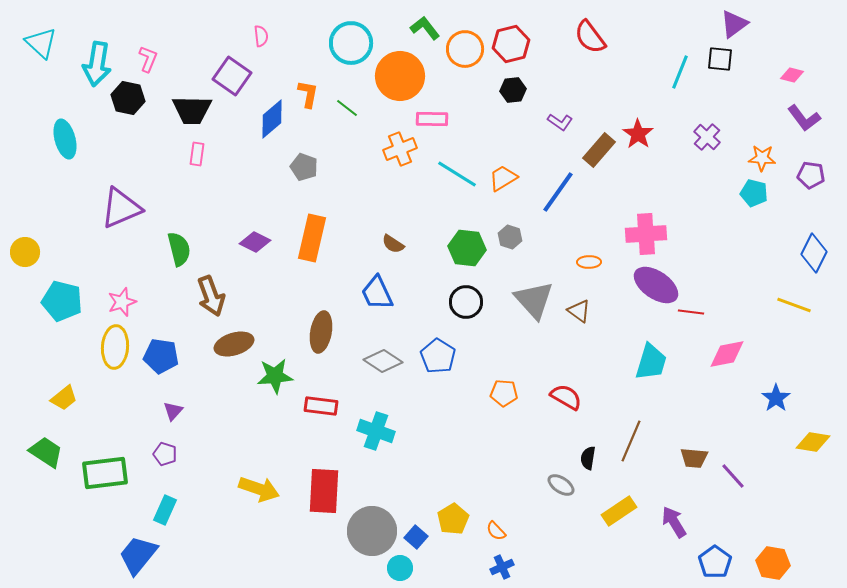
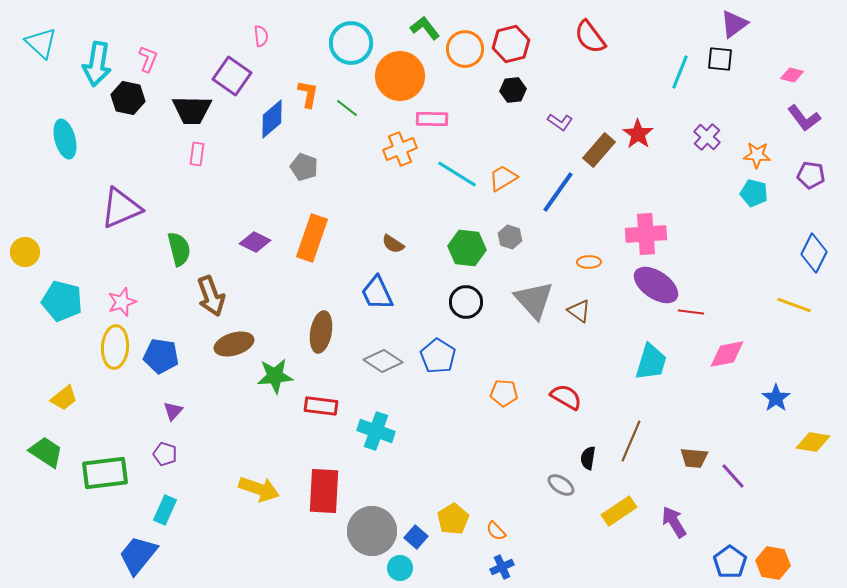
orange star at (762, 158): moved 5 px left, 3 px up
orange rectangle at (312, 238): rotated 6 degrees clockwise
blue pentagon at (715, 562): moved 15 px right
